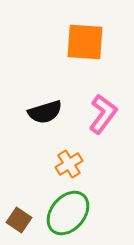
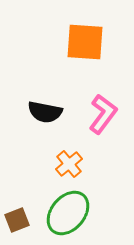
black semicircle: rotated 28 degrees clockwise
orange cross: rotated 8 degrees counterclockwise
brown square: moved 2 px left; rotated 35 degrees clockwise
